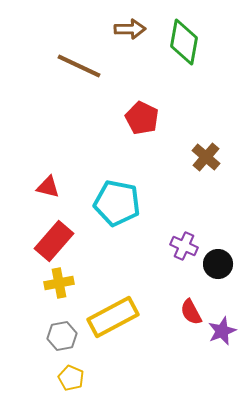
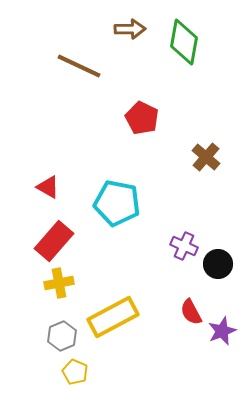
red triangle: rotated 15 degrees clockwise
gray hexagon: rotated 12 degrees counterclockwise
yellow pentagon: moved 4 px right, 6 px up
